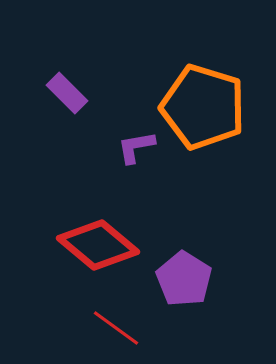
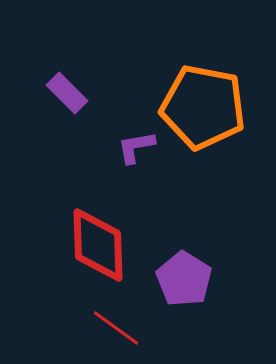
orange pentagon: rotated 6 degrees counterclockwise
red diamond: rotated 48 degrees clockwise
